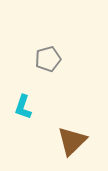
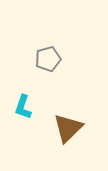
brown triangle: moved 4 px left, 13 px up
